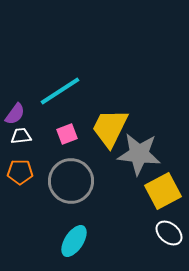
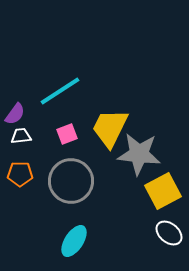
orange pentagon: moved 2 px down
